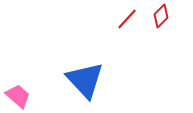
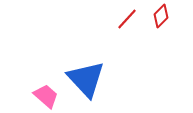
blue triangle: moved 1 px right, 1 px up
pink trapezoid: moved 28 px right
